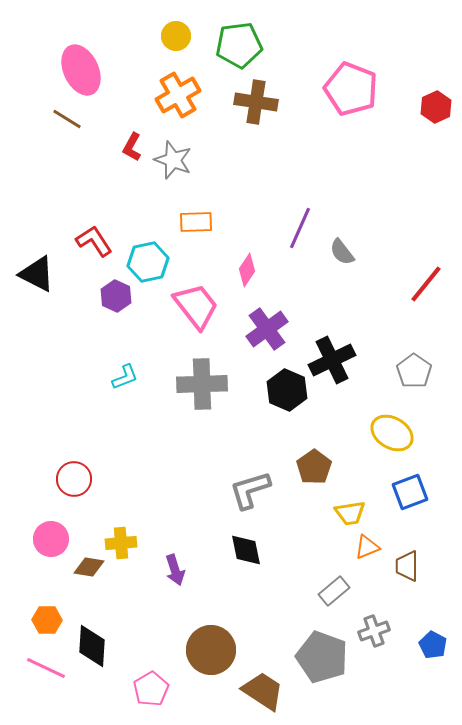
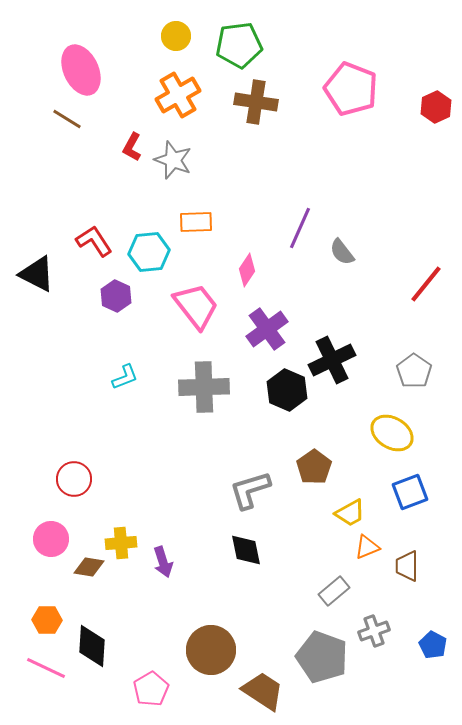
cyan hexagon at (148, 262): moved 1 px right, 10 px up; rotated 6 degrees clockwise
gray cross at (202, 384): moved 2 px right, 3 px down
yellow trapezoid at (350, 513): rotated 20 degrees counterclockwise
purple arrow at (175, 570): moved 12 px left, 8 px up
